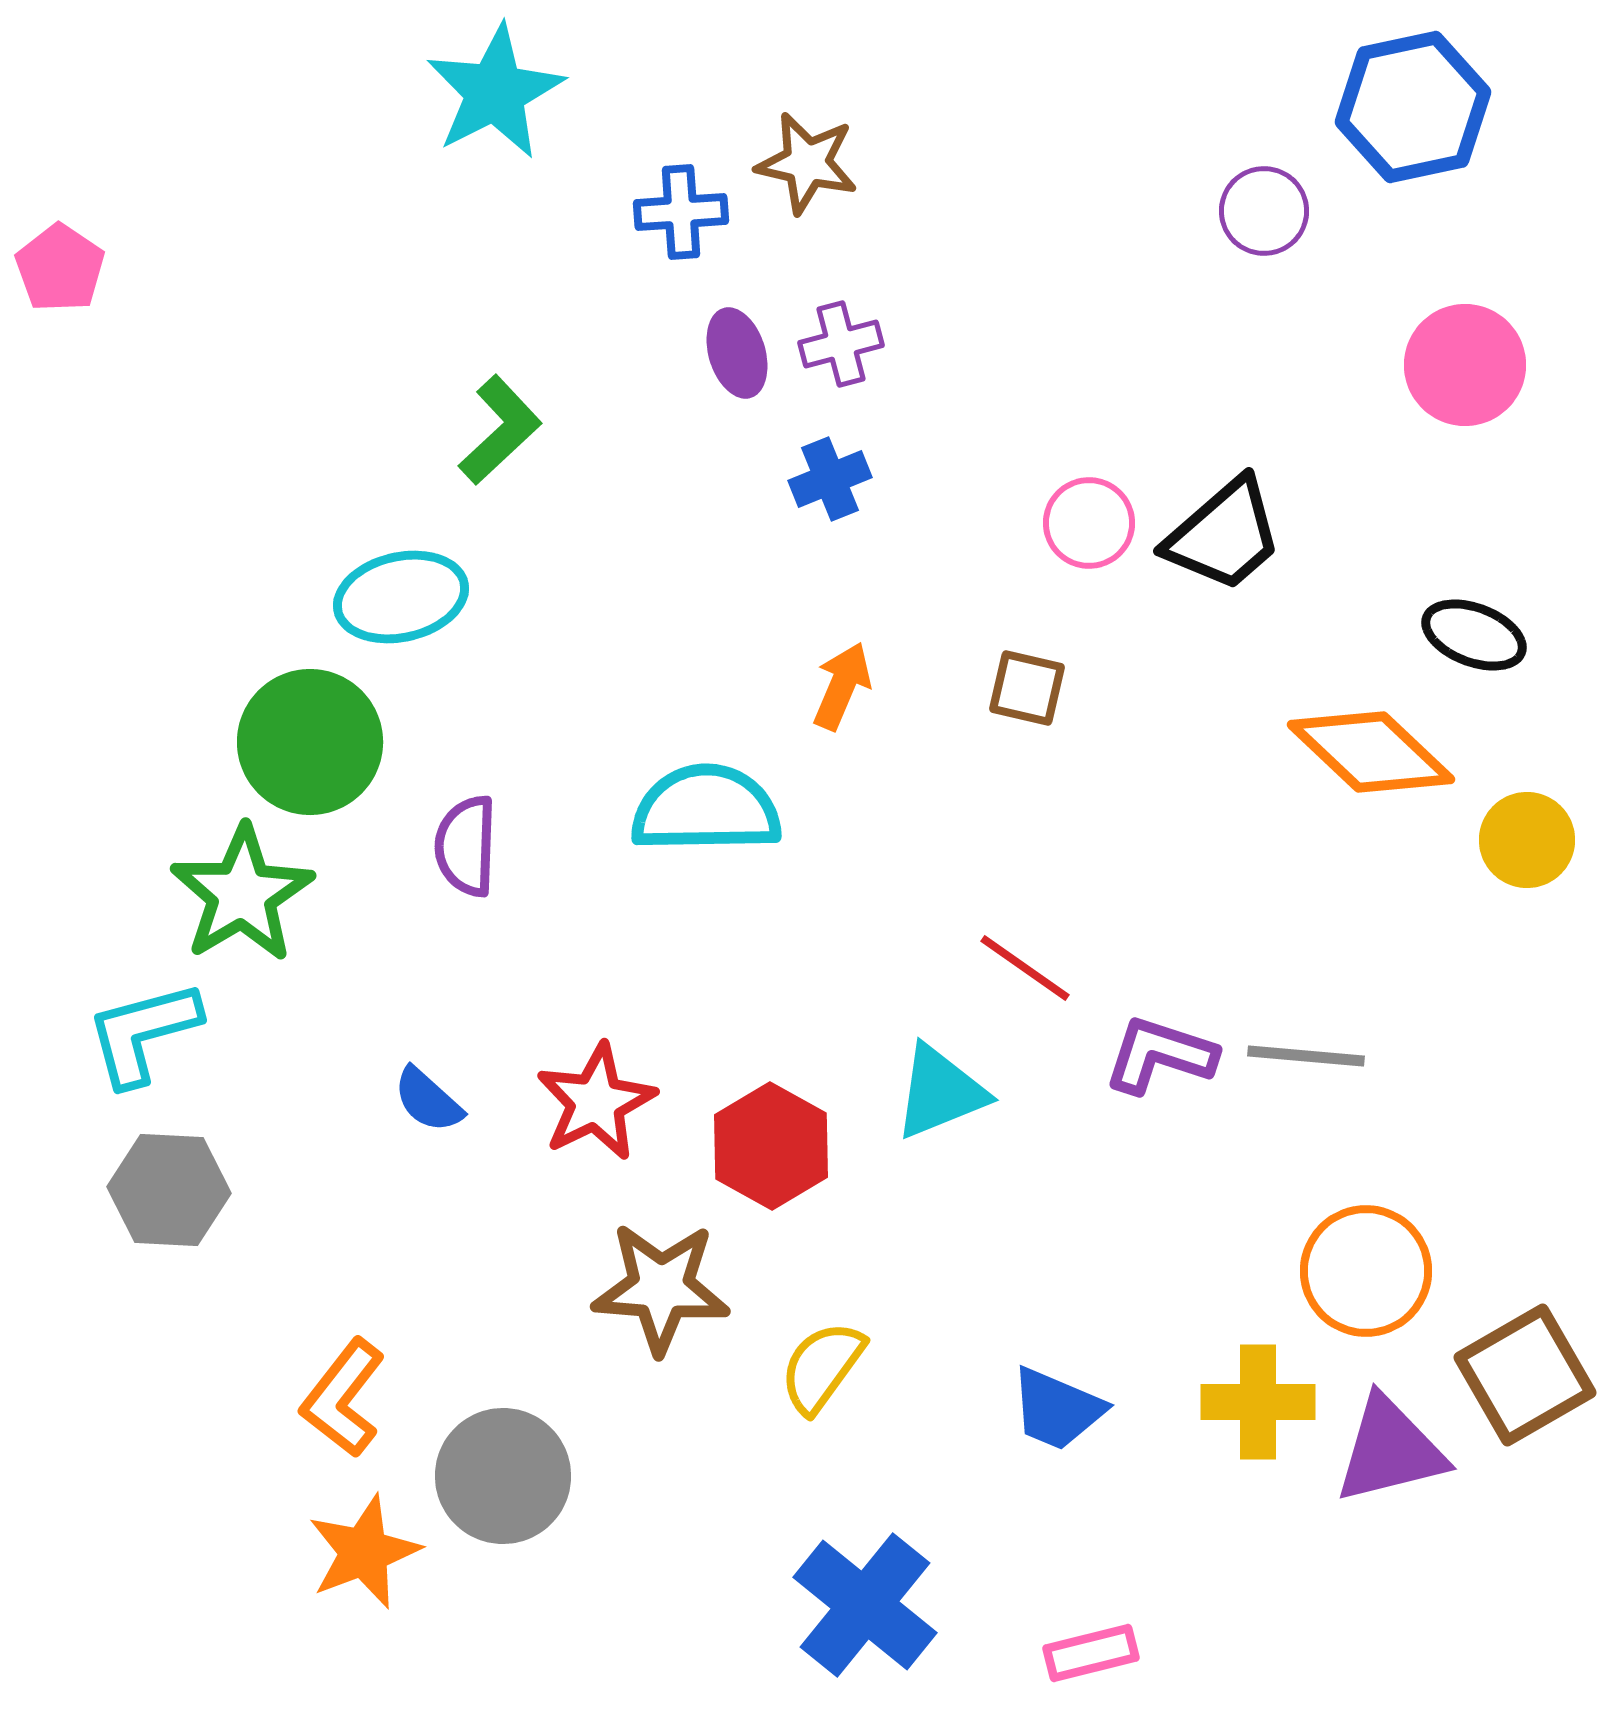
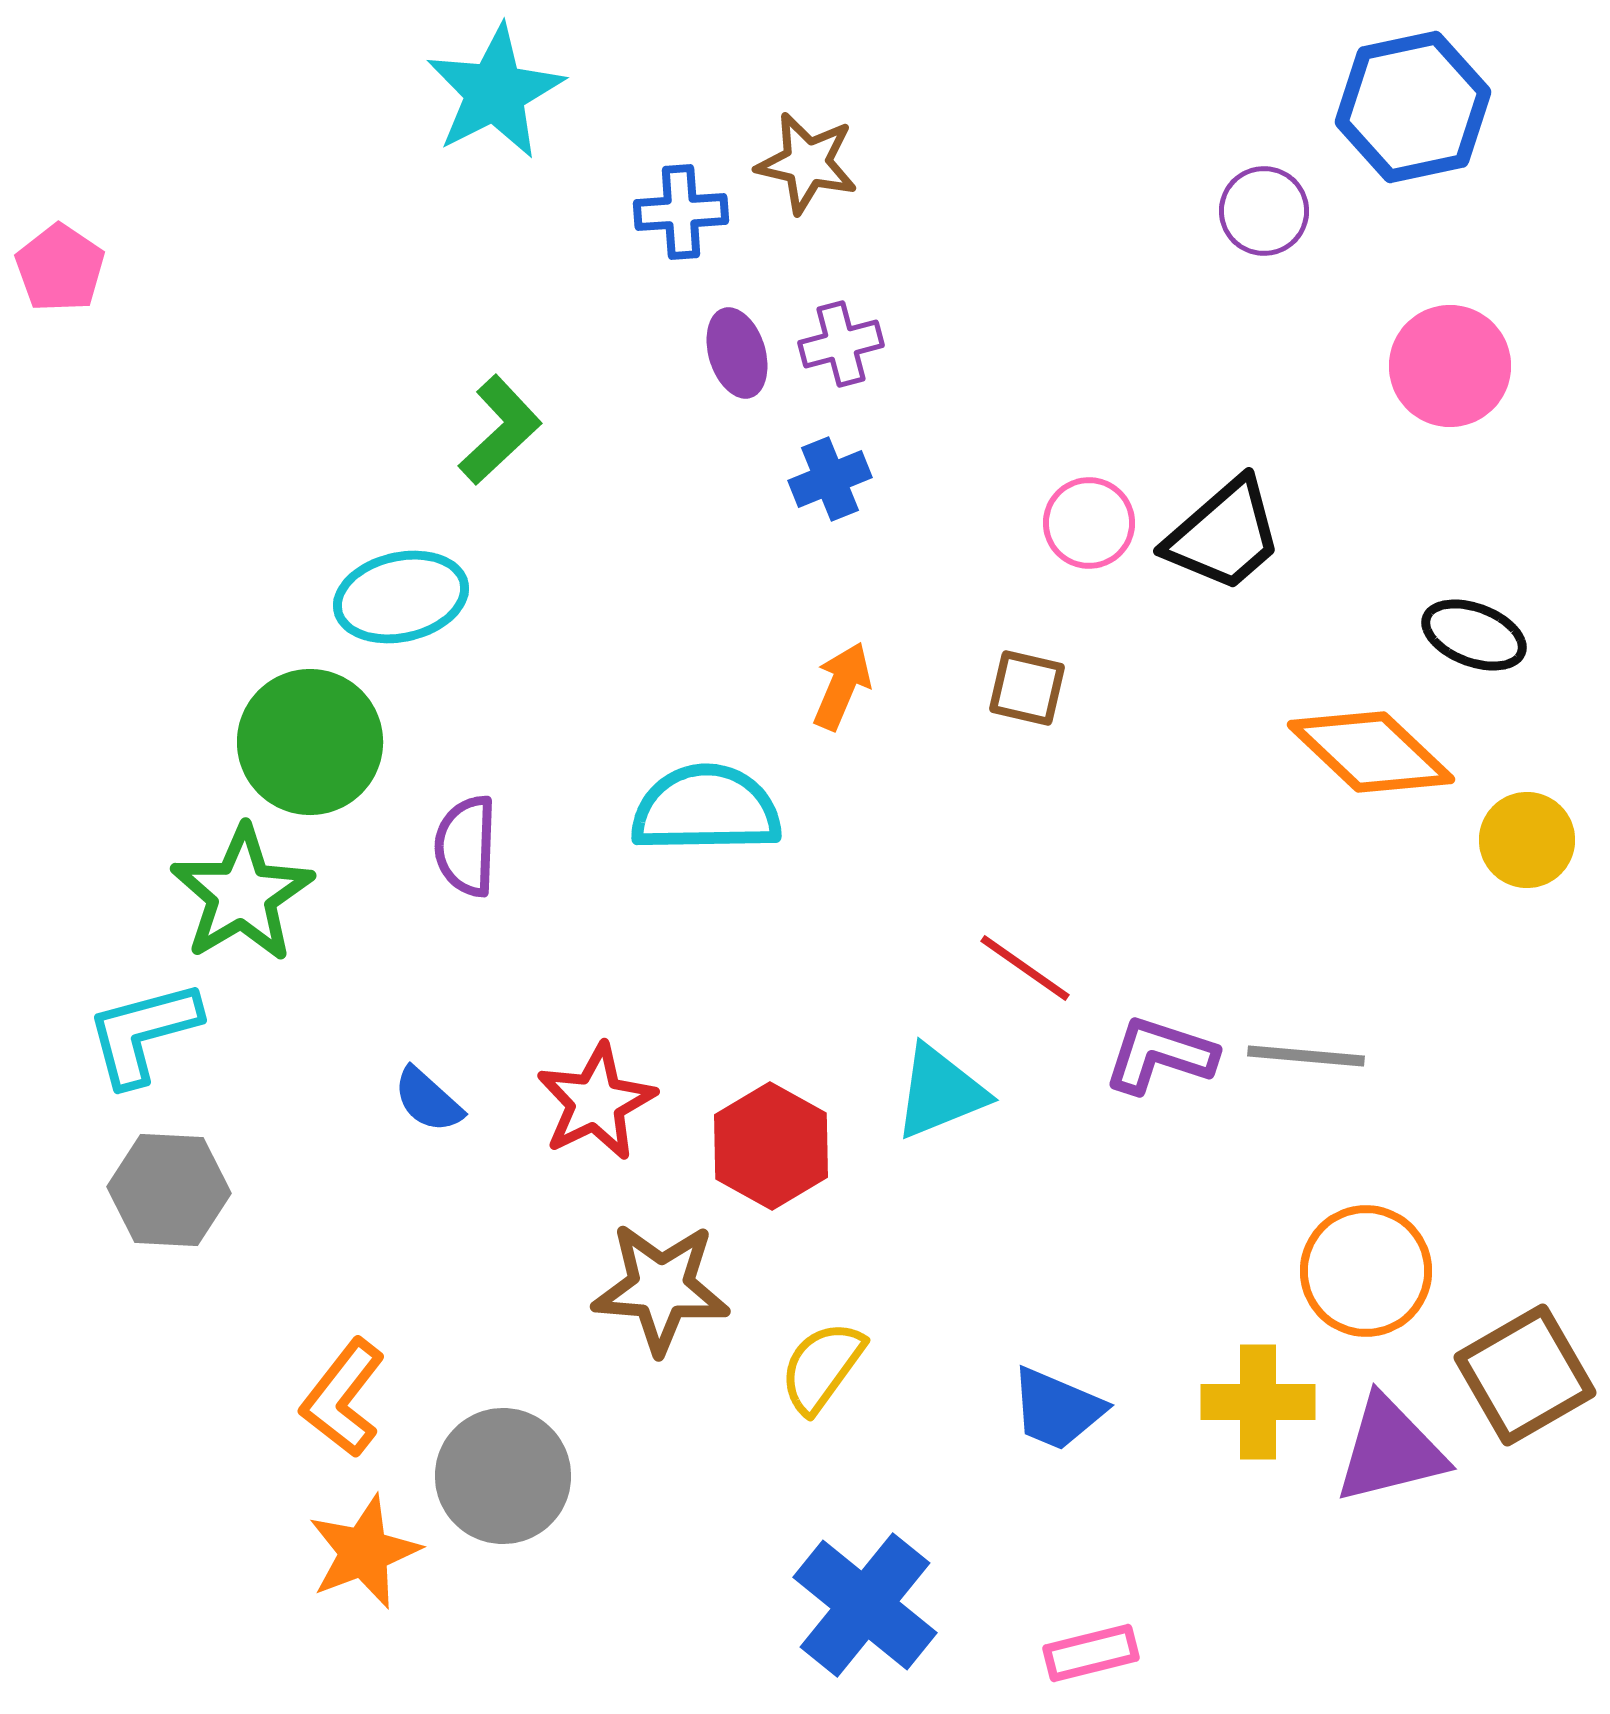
pink circle at (1465, 365): moved 15 px left, 1 px down
